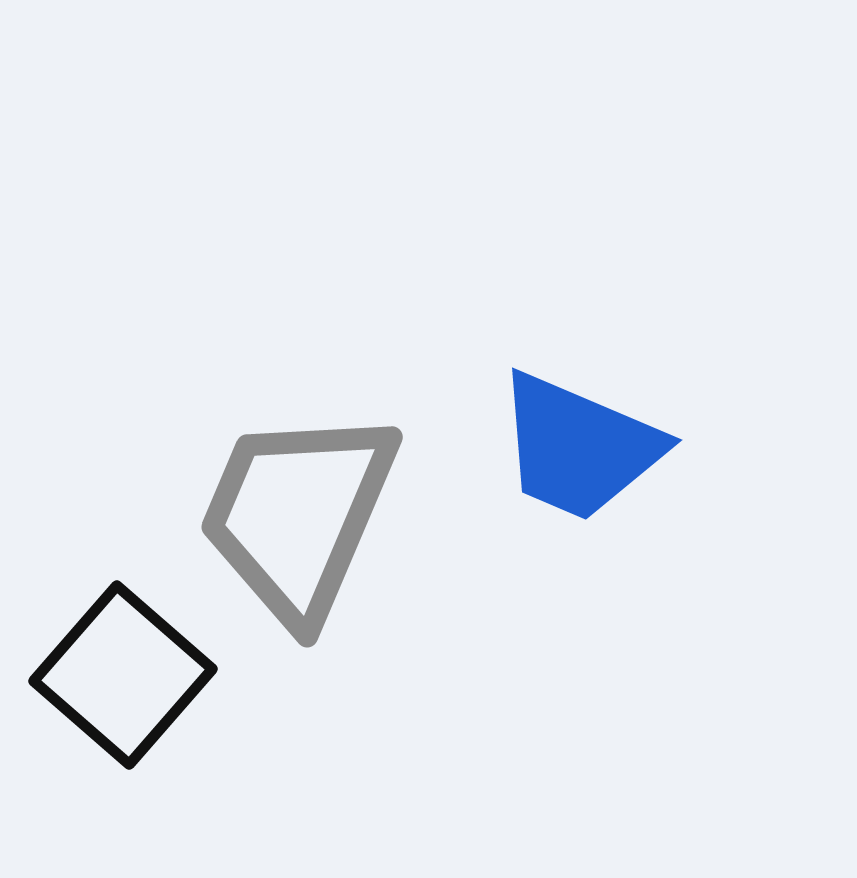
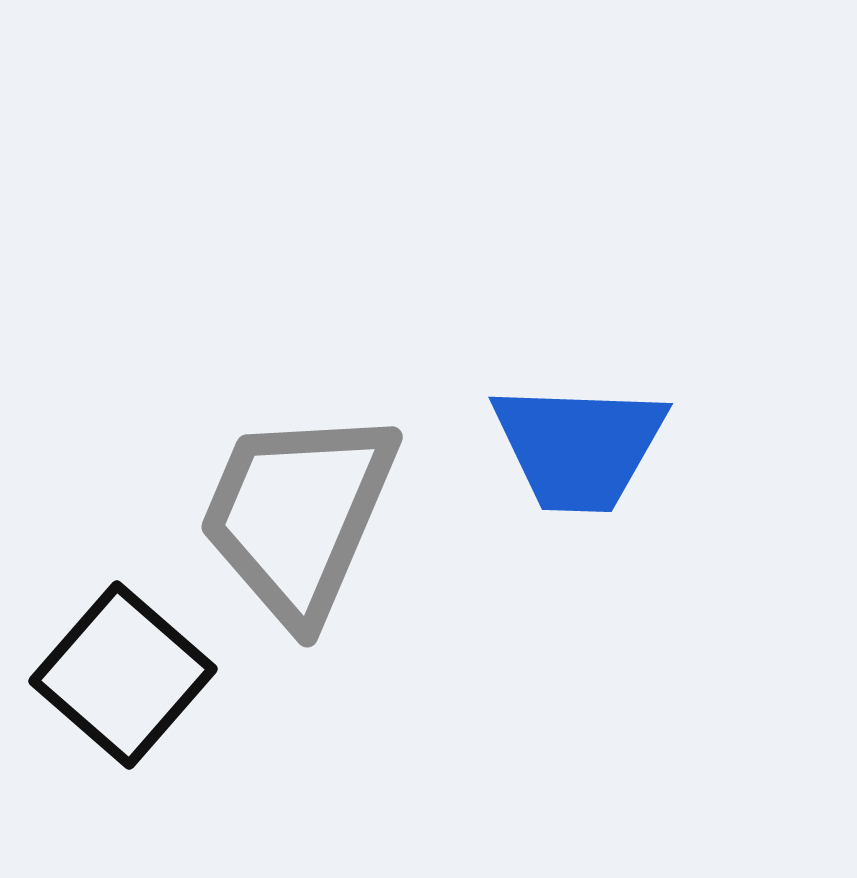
blue trapezoid: rotated 21 degrees counterclockwise
